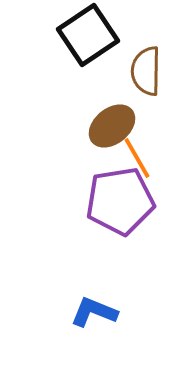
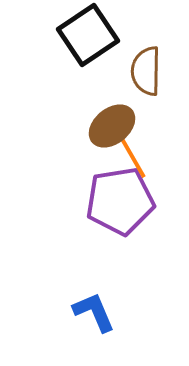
orange line: moved 4 px left
blue L-shape: rotated 45 degrees clockwise
